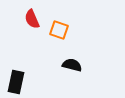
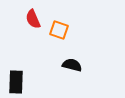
red semicircle: moved 1 px right
black rectangle: rotated 10 degrees counterclockwise
